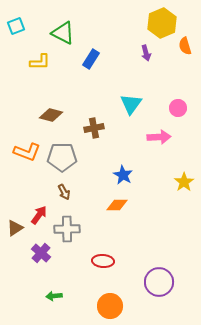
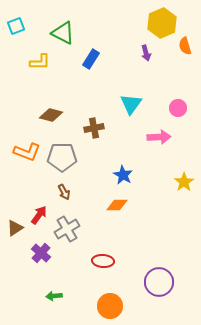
gray cross: rotated 30 degrees counterclockwise
